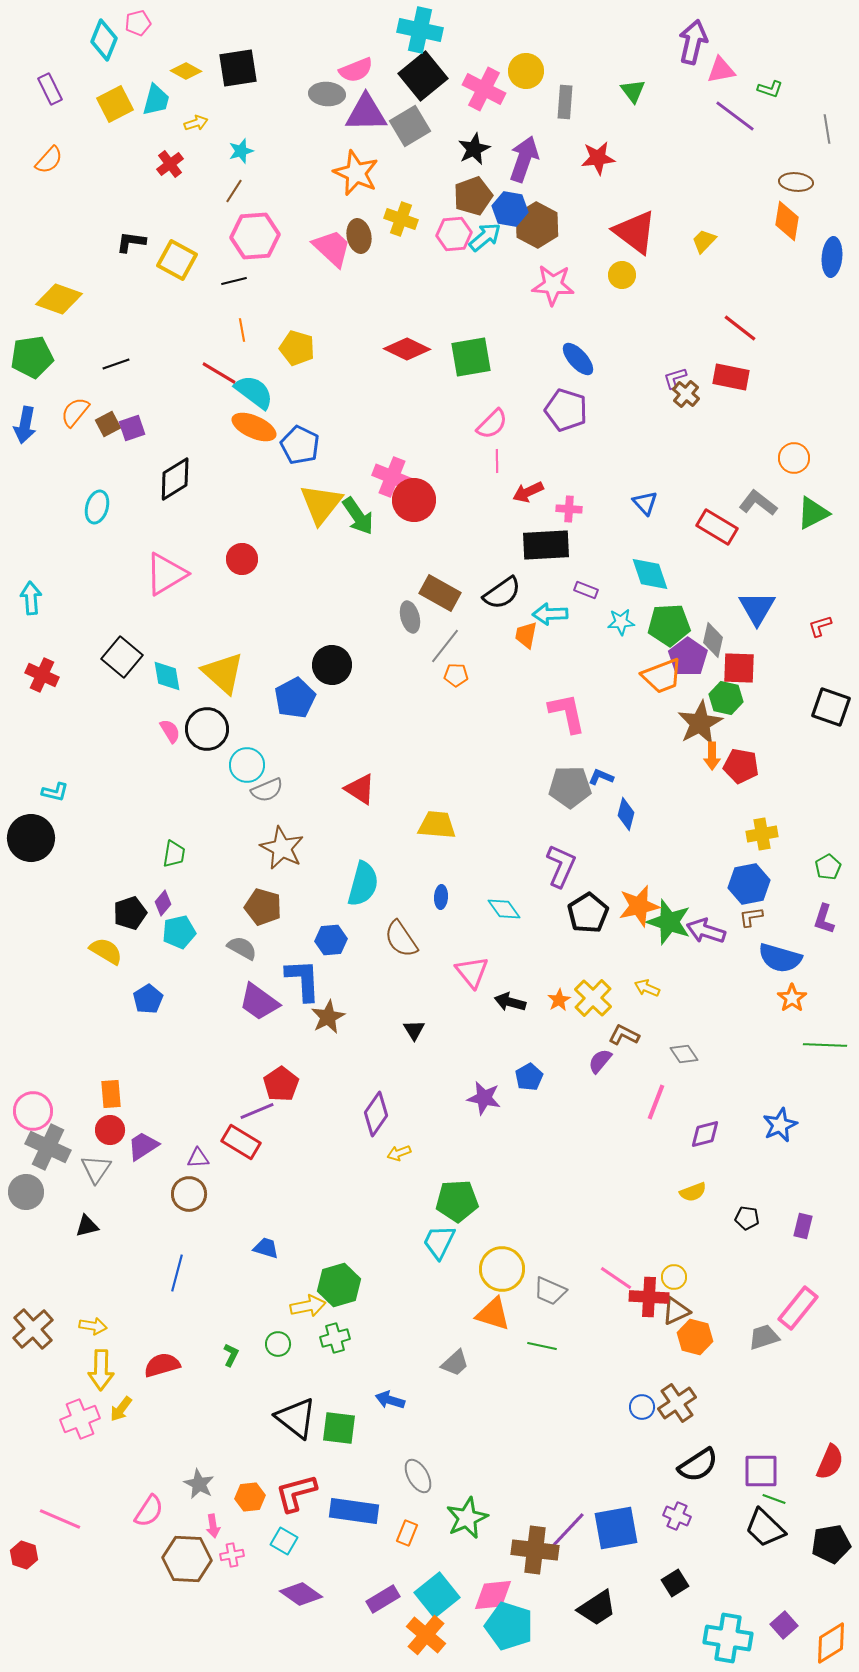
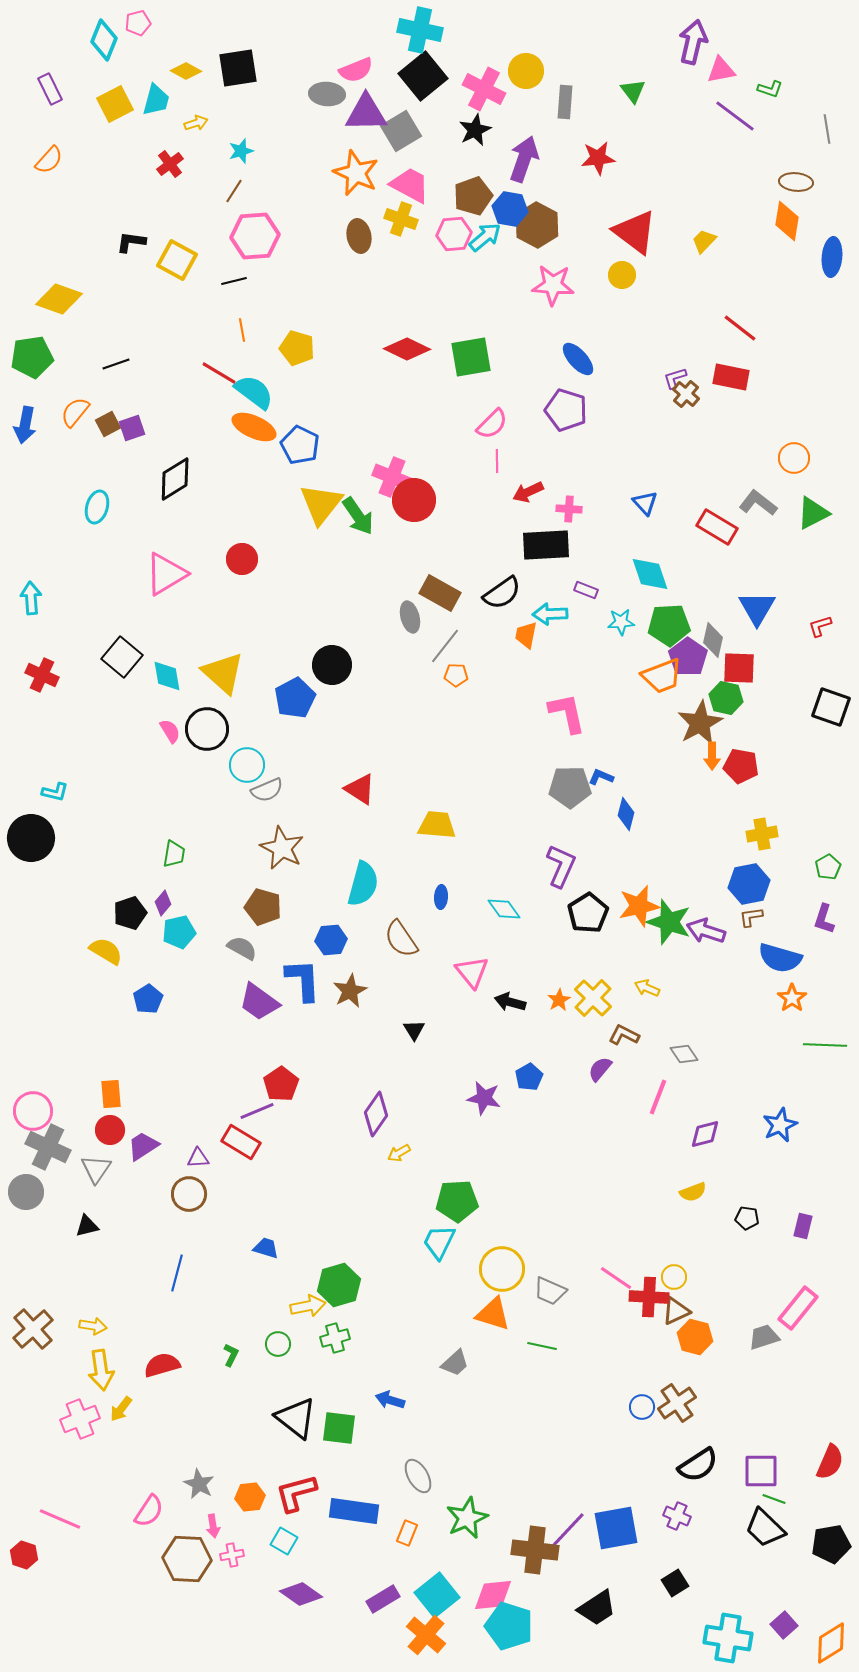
gray square at (410, 126): moved 9 px left, 5 px down
black star at (474, 149): moved 1 px right, 19 px up
pink trapezoid at (332, 248): moved 78 px right, 63 px up; rotated 15 degrees counterclockwise
brown star at (328, 1017): moved 22 px right, 26 px up
purple semicircle at (600, 1061): moved 8 px down
pink line at (656, 1102): moved 2 px right, 5 px up
yellow arrow at (399, 1153): rotated 10 degrees counterclockwise
yellow arrow at (101, 1370): rotated 9 degrees counterclockwise
